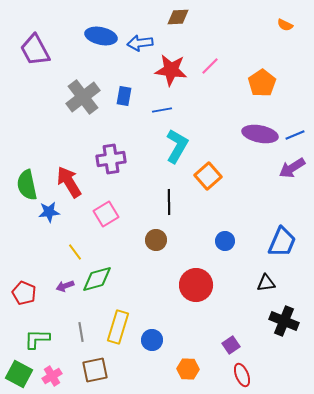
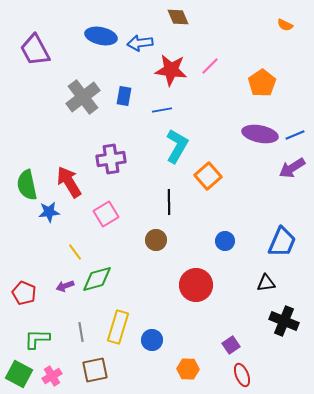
brown diamond at (178, 17): rotated 70 degrees clockwise
